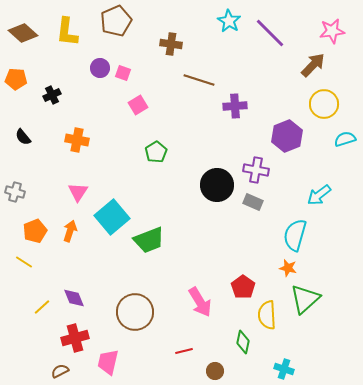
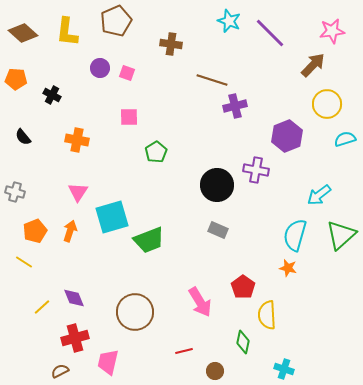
cyan star at (229, 21): rotated 10 degrees counterclockwise
pink square at (123, 73): moved 4 px right
brown line at (199, 80): moved 13 px right
black cross at (52, 95): rotated 36 degrees counterclockwise
yellow circle at (324, 104): moved 3 px right
pink square at (138, 105): moved 9 px left, 12 px down; rotated 30 degrees clockwise
purple cross at (235, 106): rotated 10 degrees counterclockwise
gray rectangle at (253, 202): moved 35 px left, 28 px down
cyan square at (112, 217): rotated 24 degrees clockwise
green triangle at (305, 299): moved 36 px right, 64 px up
